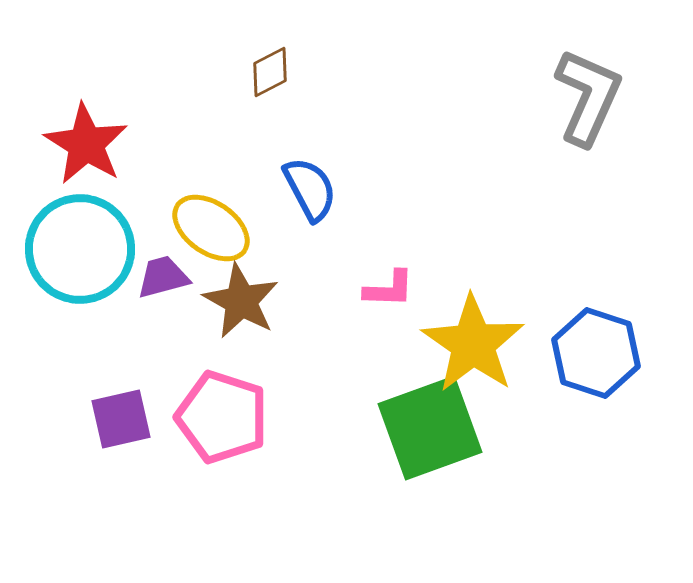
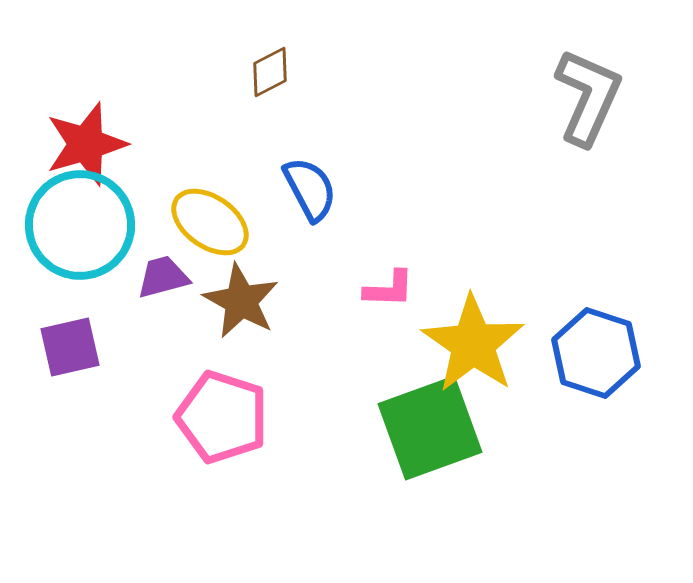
red star: rotated 24 degrees clockwise
yellow ellipse: moved 1 px left, 6 px up
cyan circle: moved 24 px up
purple square: moved 51 px left, 72 px up
